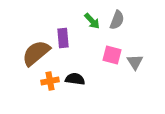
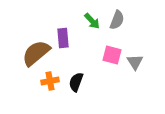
black semicircle: moved 1 px right, 3 px down; rotated 78 degrees counterclockwise
